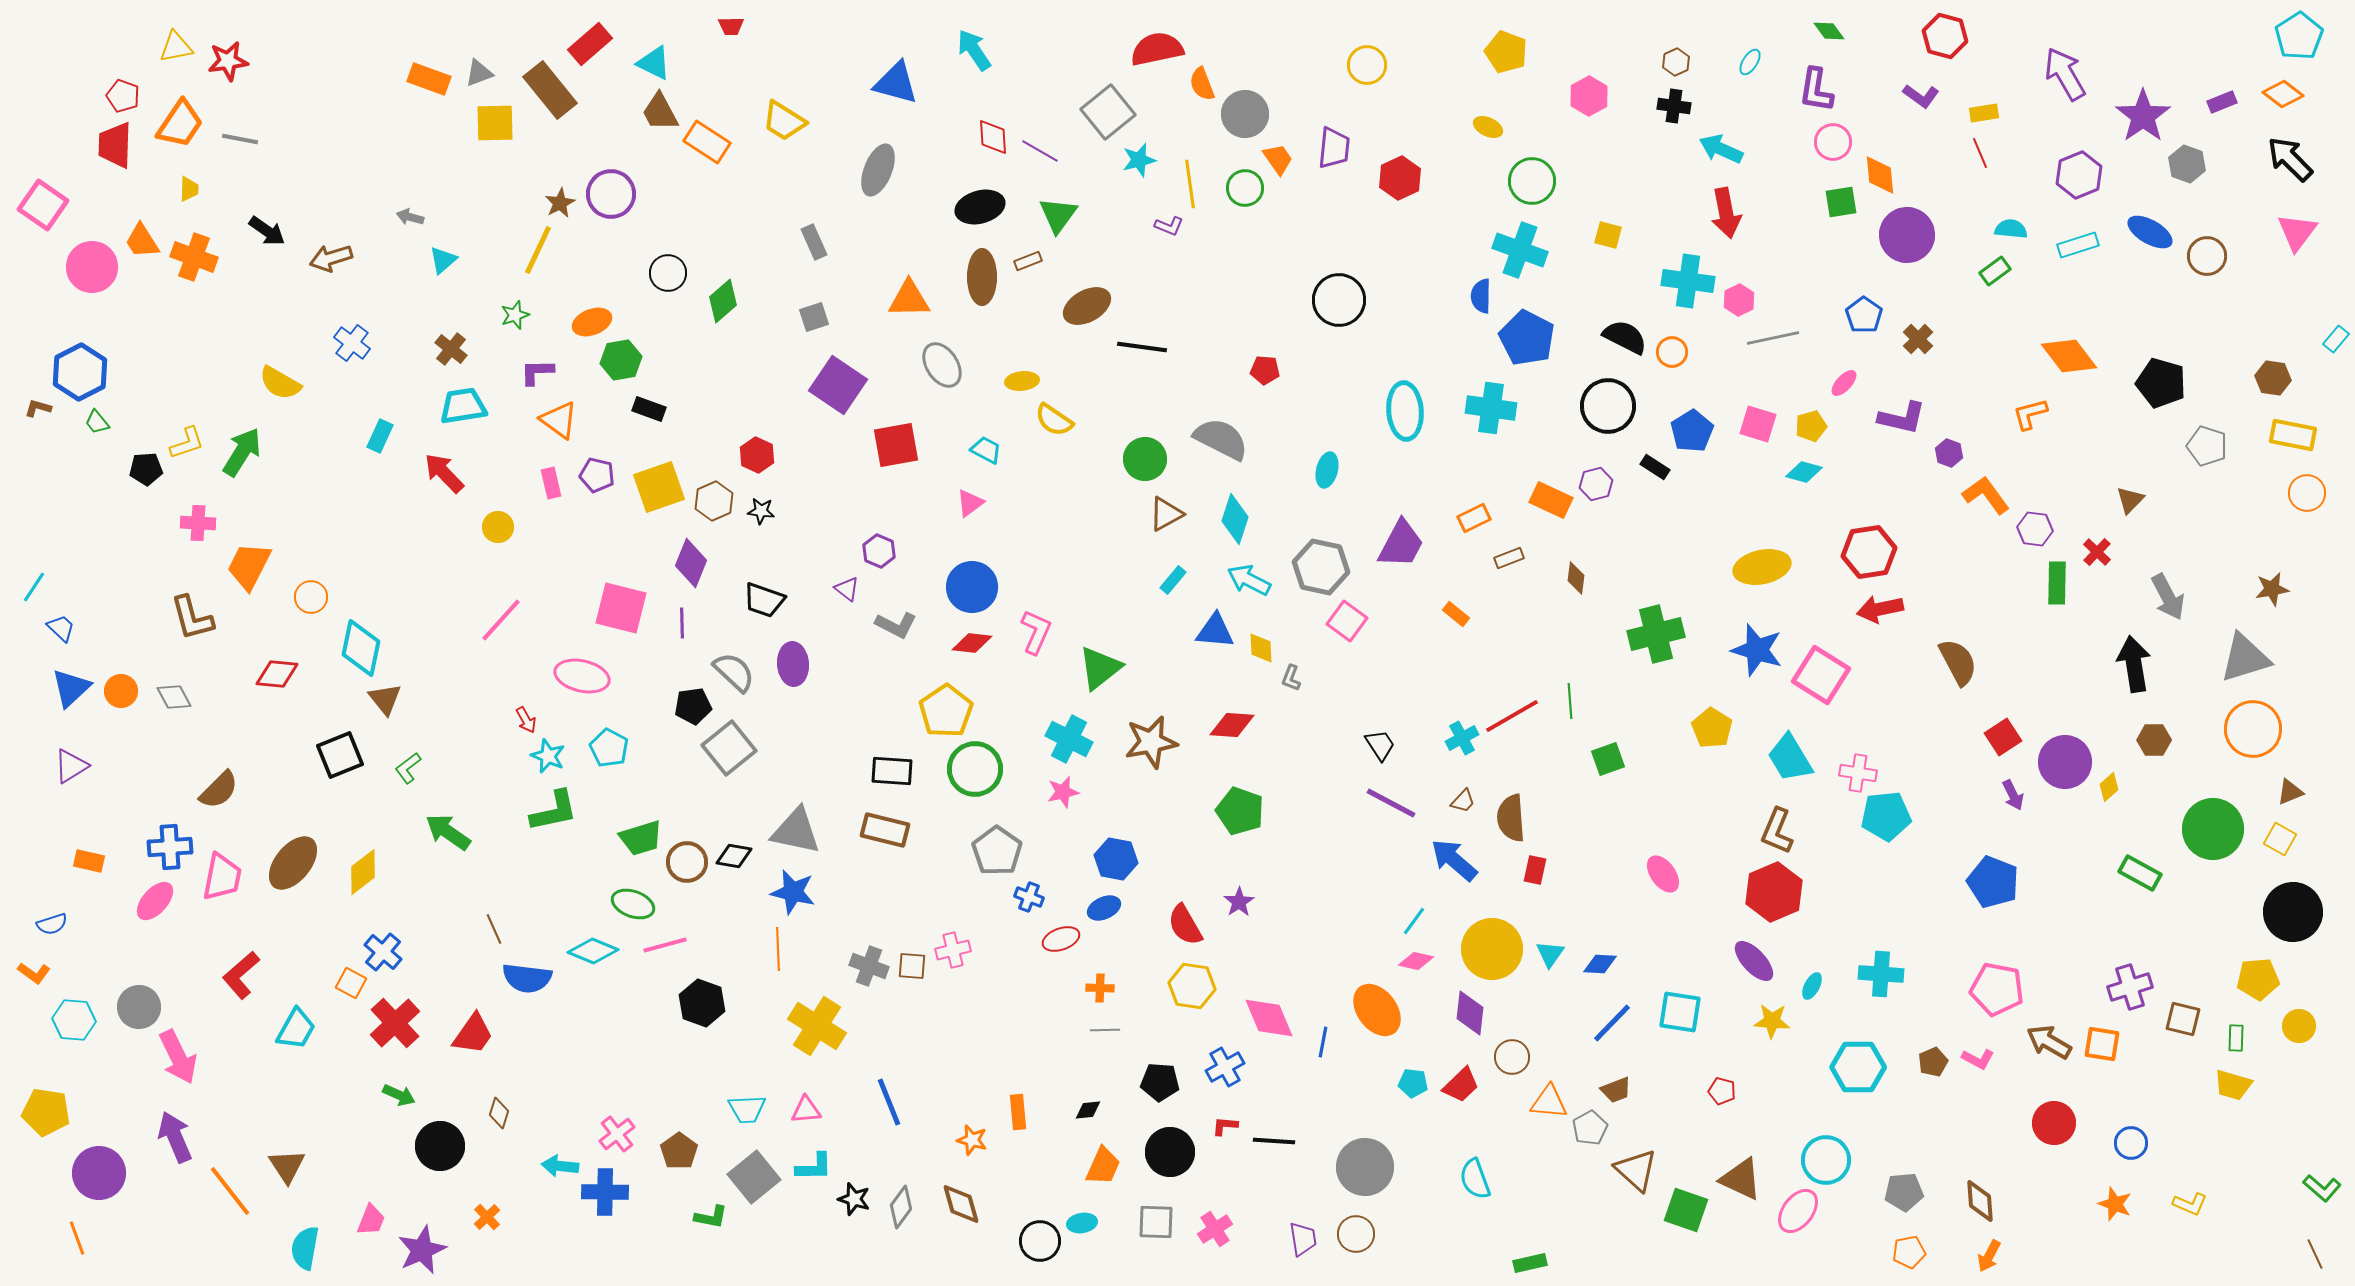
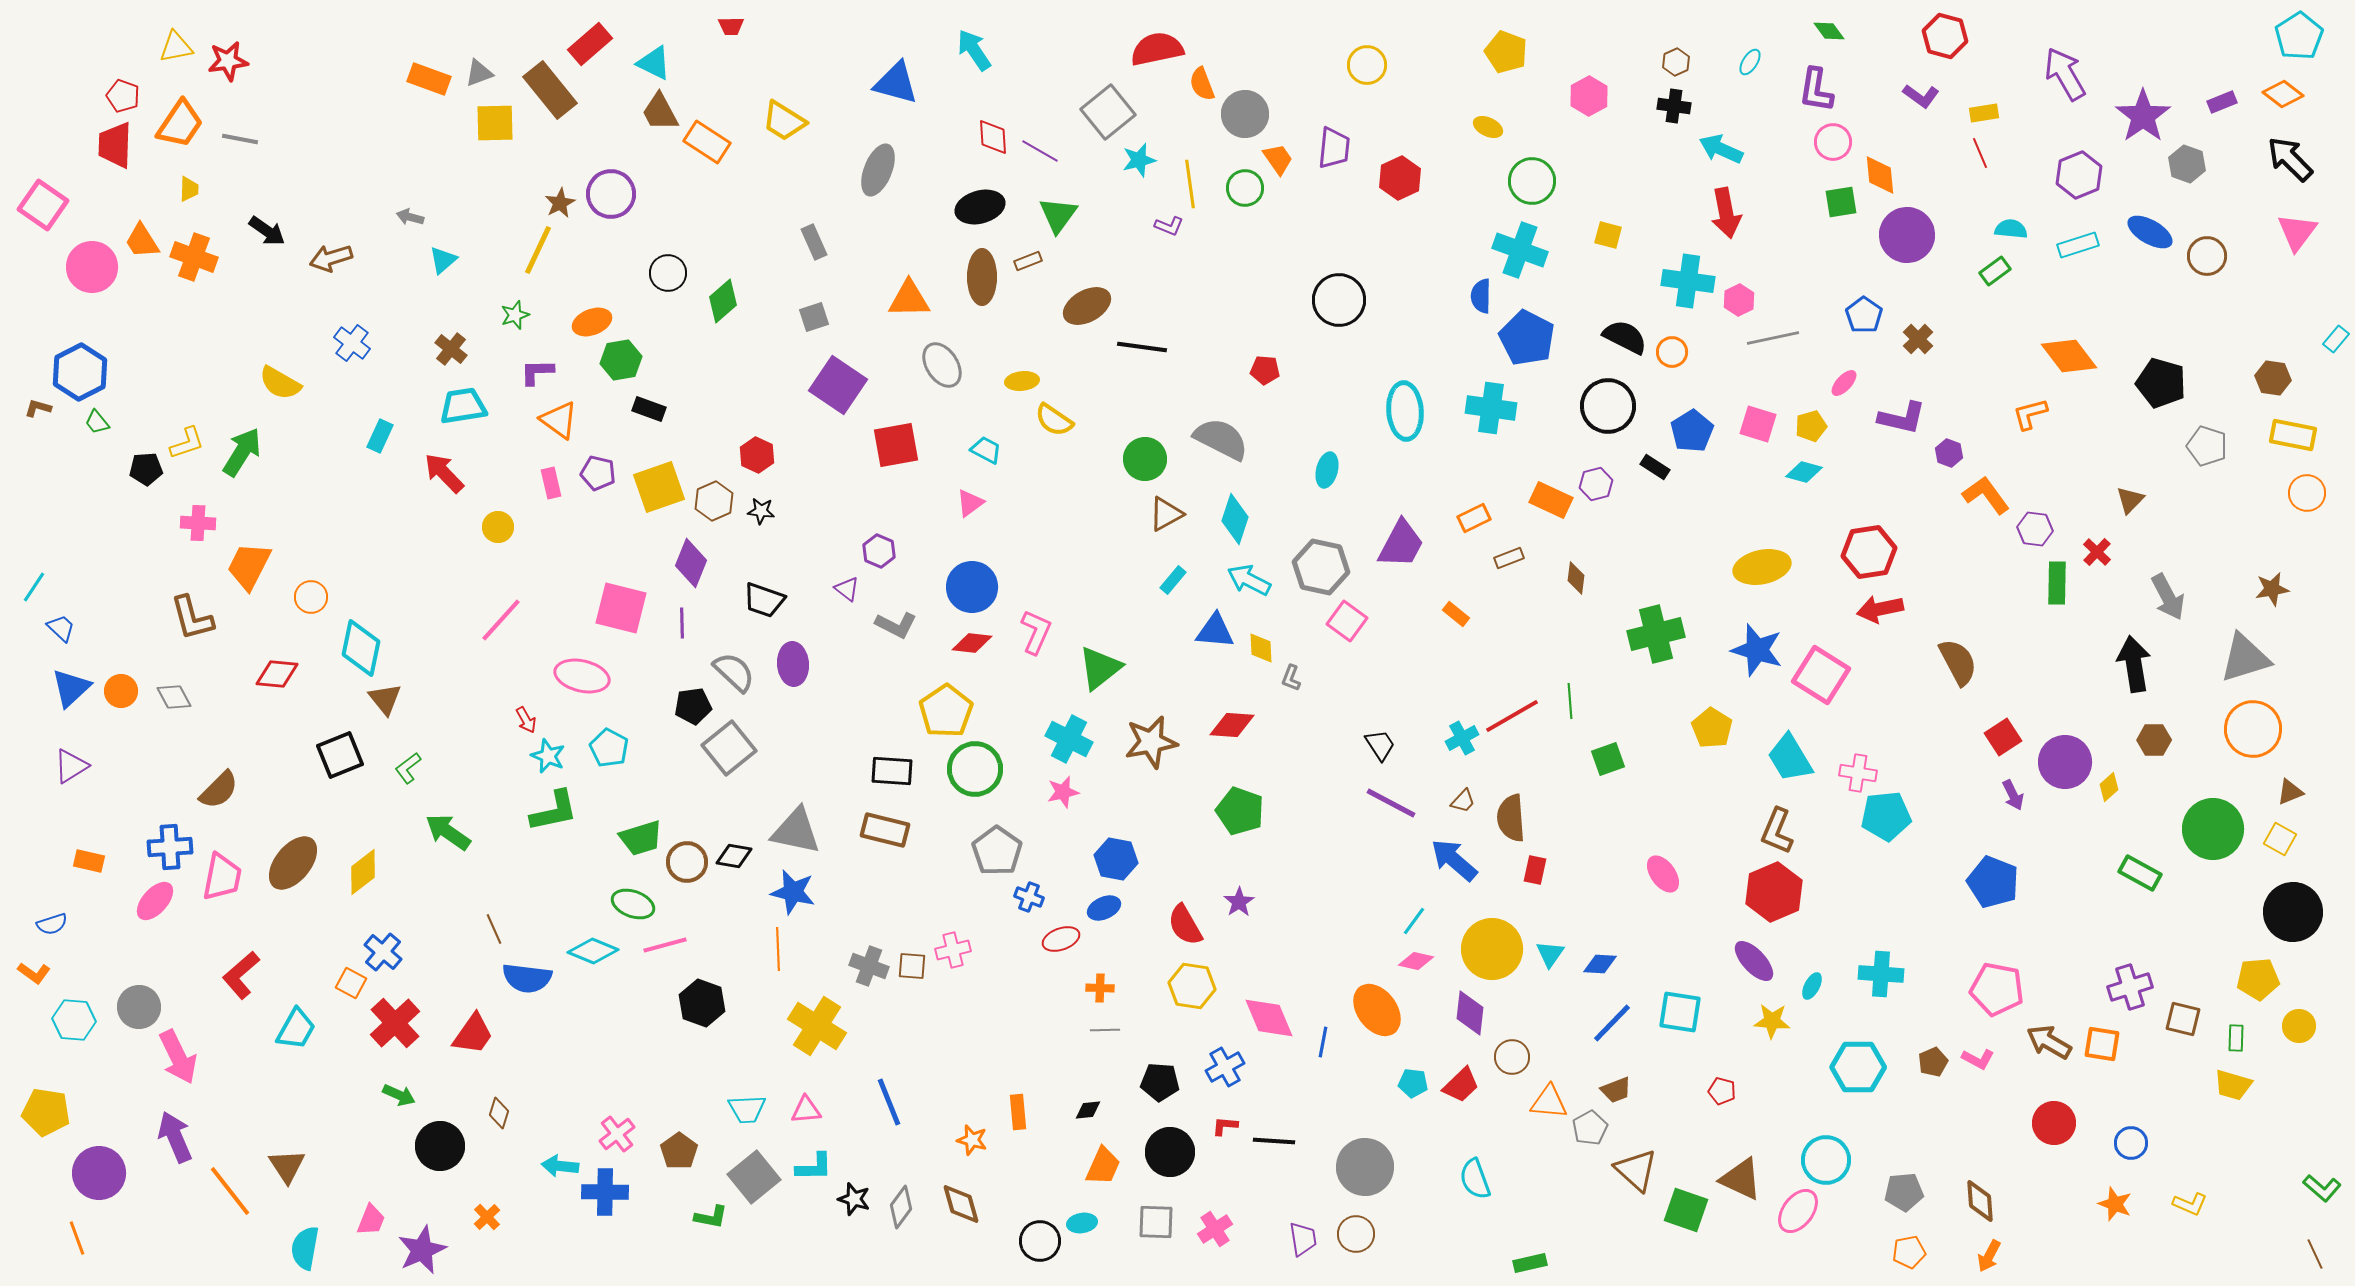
purple pentagon at (597, 475): moved 1 px right, 2 px up
